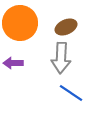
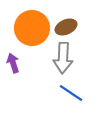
orange circle: moved 12 px right, 5 px down
gray arrow: moved 2 px right
purple arrow: rotated 72 degrees clockwise
